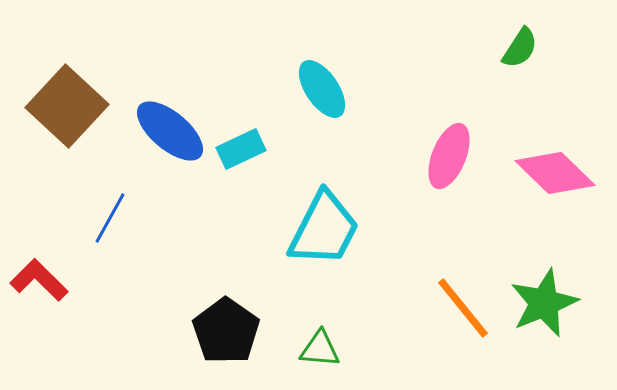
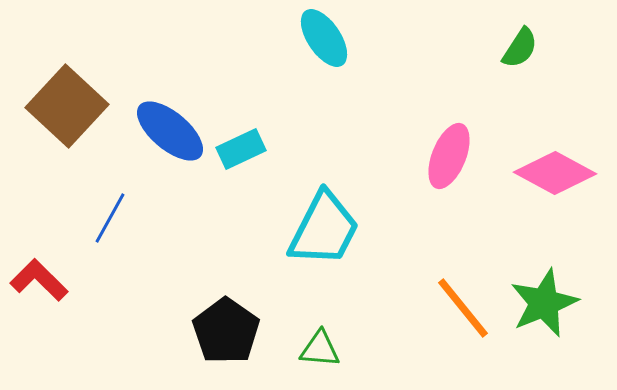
cyan ellipse: moved 2 px right, 51 px up
pink diamond: rotated 16 degrees counterclockwise
